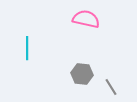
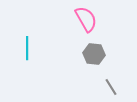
pink semicircle: rotated 48 degrees clockwise
gray hexagon: moved 12 px right, 20 px up
